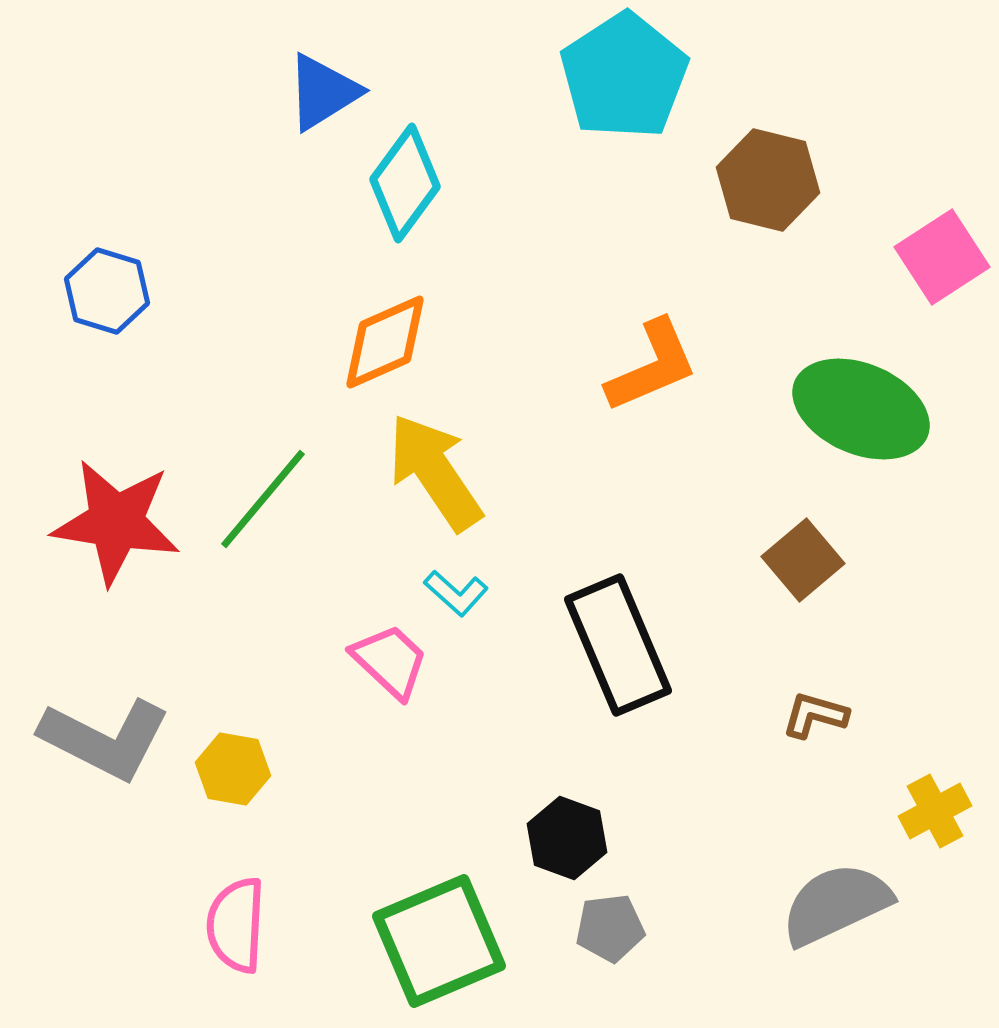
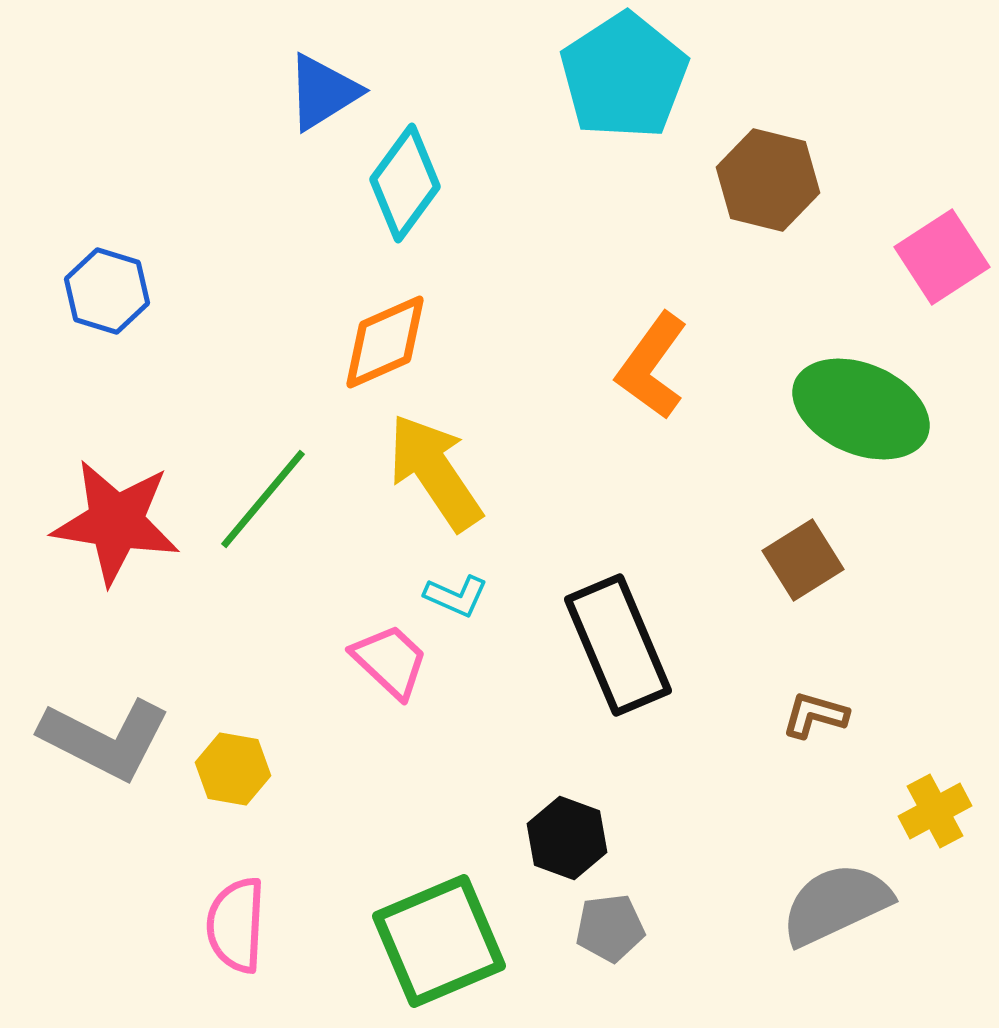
orange L-shape: rotated 149 degrees clockwise
brown square: rotated 8 degrees clockwise
cyan L-shape: moved 3 px down; rotated 18 degrees counterclockwise
